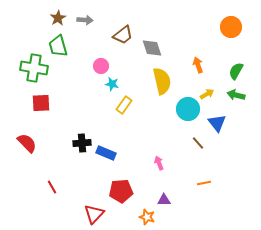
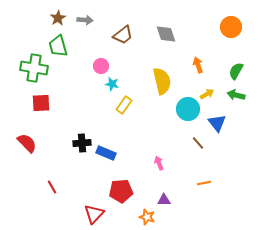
gray diamond: moved 14 px right, 14 px up
